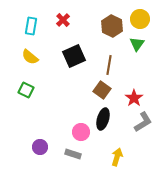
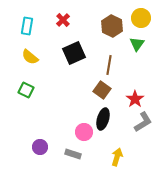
yellow circle: moved 1 px right, 1 px up
cyan rectangle: moved 4 px left
black square: moved 3 px up
red star: moved 1 px right, 1 px down
pink circle: moved 3 px right
